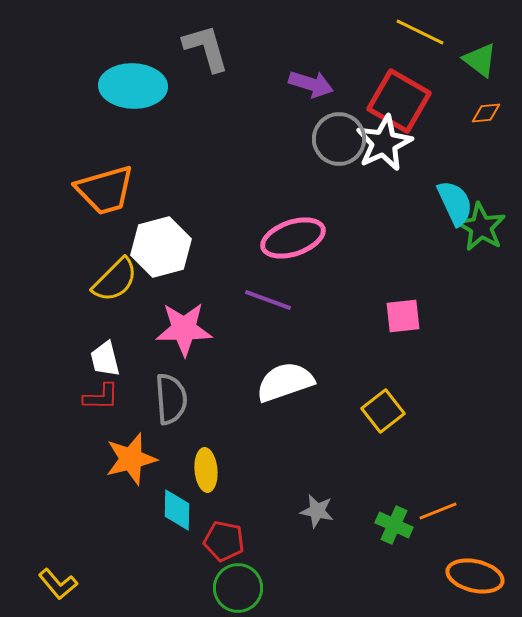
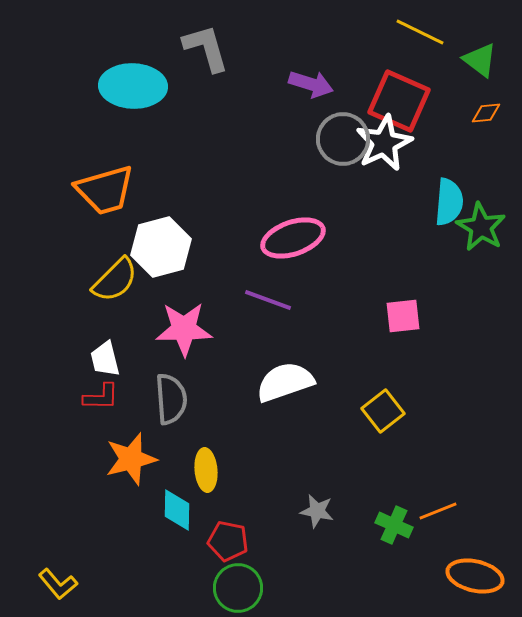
red square: rotated 6 degrees counterclockwise
gray circle: moved 4 px right
cyan semicircle: moved 6 px left, 1 px up; rotated 30 degrees clockwise
red pentagon: moved 4 px right
